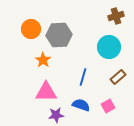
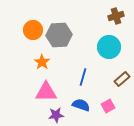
orange circle: moved 2 px right, 1 px down
orange star: moved 1 px left, 2 px down
brown rectangle: moved 4 px right, 2 px down
